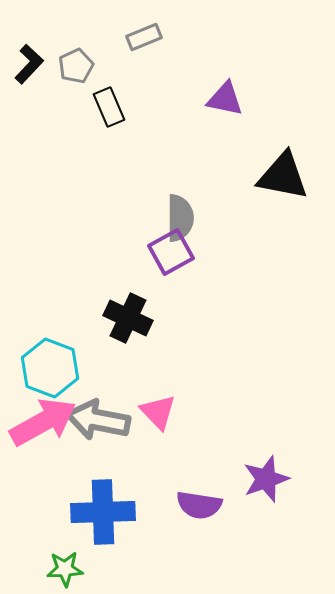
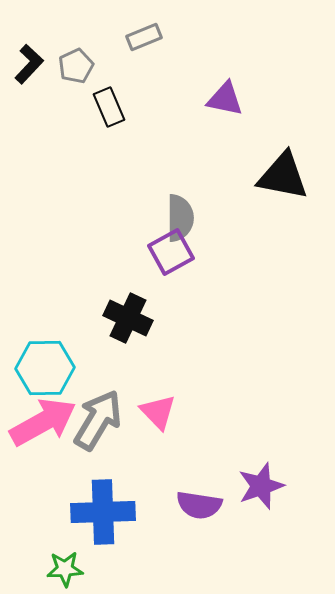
cyan hexagon: moved 5 px left; rotated 22 degrees counterclockwise
gray arrow: rotated 110 degrees clockwise
purple star: moved 5 px left, 7 px down
